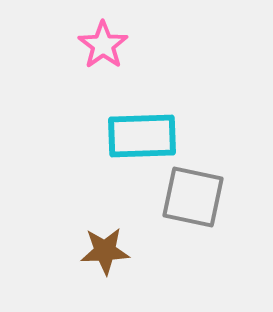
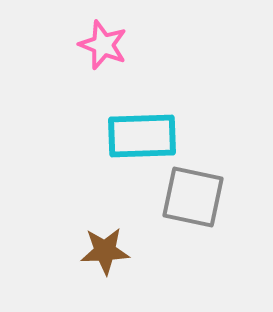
pink star: rotated 15 degrees counterclockwise
